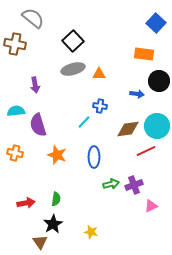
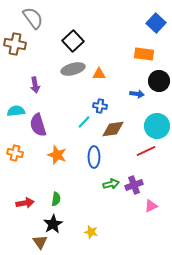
gray semicircle: rotated 15 degrees clockwise
brown diamond: moved 15 px left
red arrow: moved 1 px left
